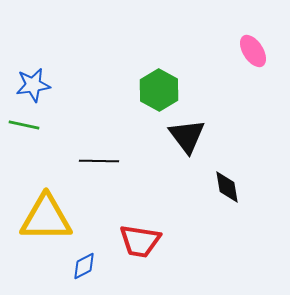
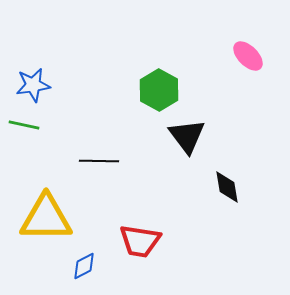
pink ellipse: moved 5 px left, 5 px down; rotated 12 degrees counterclockwise
